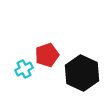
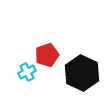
cyan cross: moved 3 px right, 3 px down
